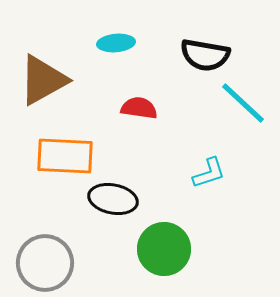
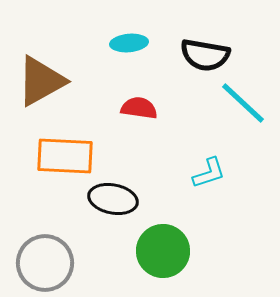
cyan ellipse: moved 13 px right
brown triangle: moved 2 px left, 1 px down
green circle: moved 1 px left, 2 px down
